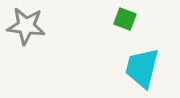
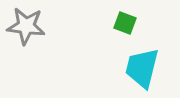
green square: moved 4 px down
